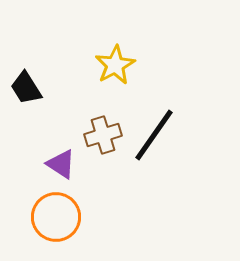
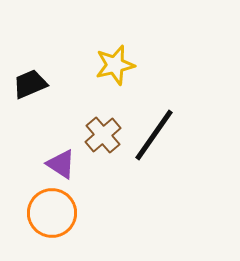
yellow star: rotated 15 degrees clockwise
black trapezoid: moved 4 px right, 4 px up; rotated 99 degrees clockwise
brown cross: rotated 24 degrees counterclockwise
orange circle: moved 4 px left, 4 px up
